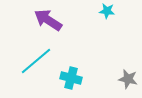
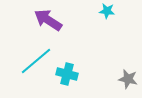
cyan cross: moved 4 px left, 4 px up
